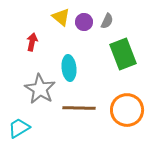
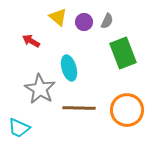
yellow triangle: moved 3 px left
red arrow: moved 1 px left, 1 px up; rotated 72 degrees counterclockwise
green rectangle: moved 1 px up
cyan ellipse: rotated 10 degrees counterclockwise
cyan trapezoid: rotated 125 degrees counterclockwise
